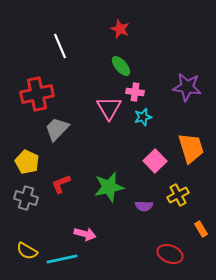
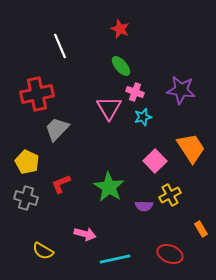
purple star: moved 6 px left, 3 px down
pink cross: rotated 12 degrees clockwise
orange trapezoid: rotated 16 degrees counterclockwise
green star: rotated 28 degrees counterclockwise
yellow cross: moved 8 px left
yellow semicircle: moved 16 px right
cyan line: moved 53 px right
